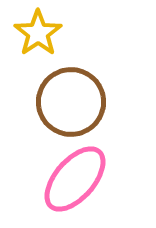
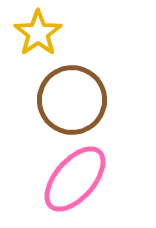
brown circle: moved 1 px right, 2 px up
